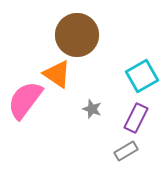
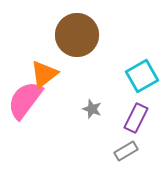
orange triangle: moved 13 px left; rotated 48 degrees clockwise
